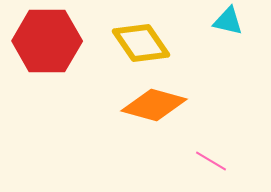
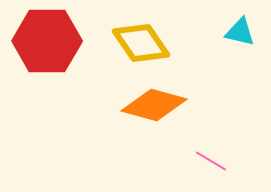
cyan triangle: moved 12 px right, 11 px down
